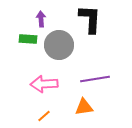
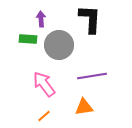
purple line: moved 3 px left, 3 px up
pink arrow: rotated 56 degrees clockwise
